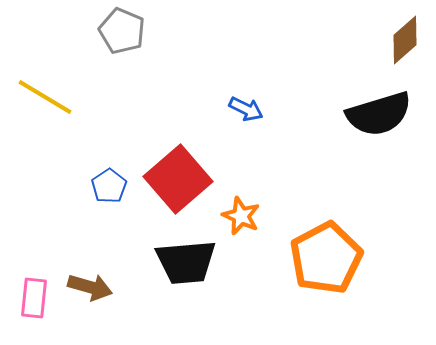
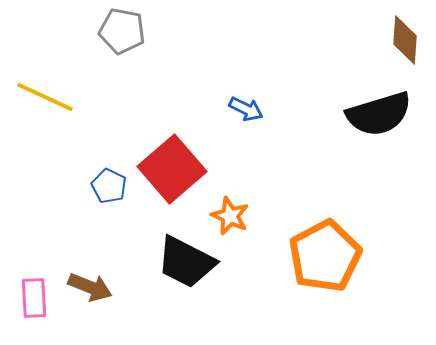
gray pentagon: rotated 12 degrees counterclockwise
brown diamond: rotated 45 degrees counterclockwise
yellow line: rotated 6 degrees counterclockwise
red square: moved 6 px left, 10 px up
blue pentagon: rotated 12 degrees counterclockwise
orange star: moved 11 px left
orange pentagon: moved 1 px left, 2 px up
black trapezoid: rotated 32 degrees clockwise
brown arrow: rotated 6 degrees clockwise
pink rectangle: rotated 9 degrees counterclockwise
